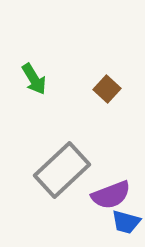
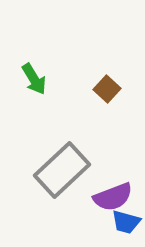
purple semicircle: moved 2 px right, 2 px down
